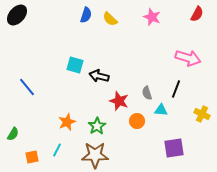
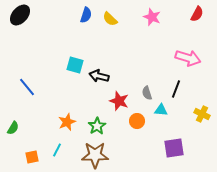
black ellipse: moved 3 px right
green semicircle: moved 6 px up
